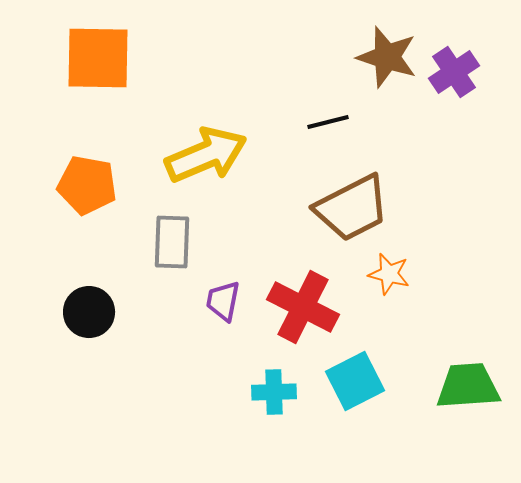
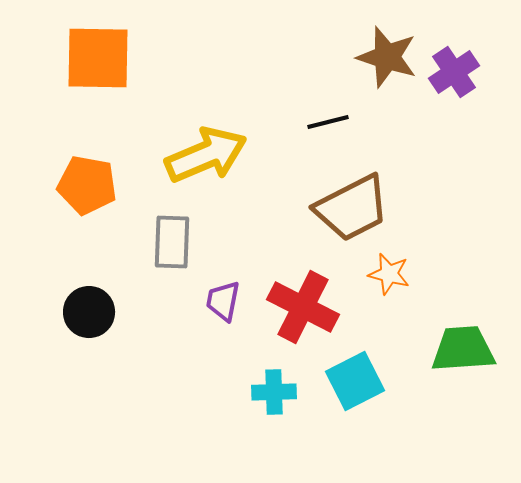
green trapezoid: moved 5 px left, 37 px up
